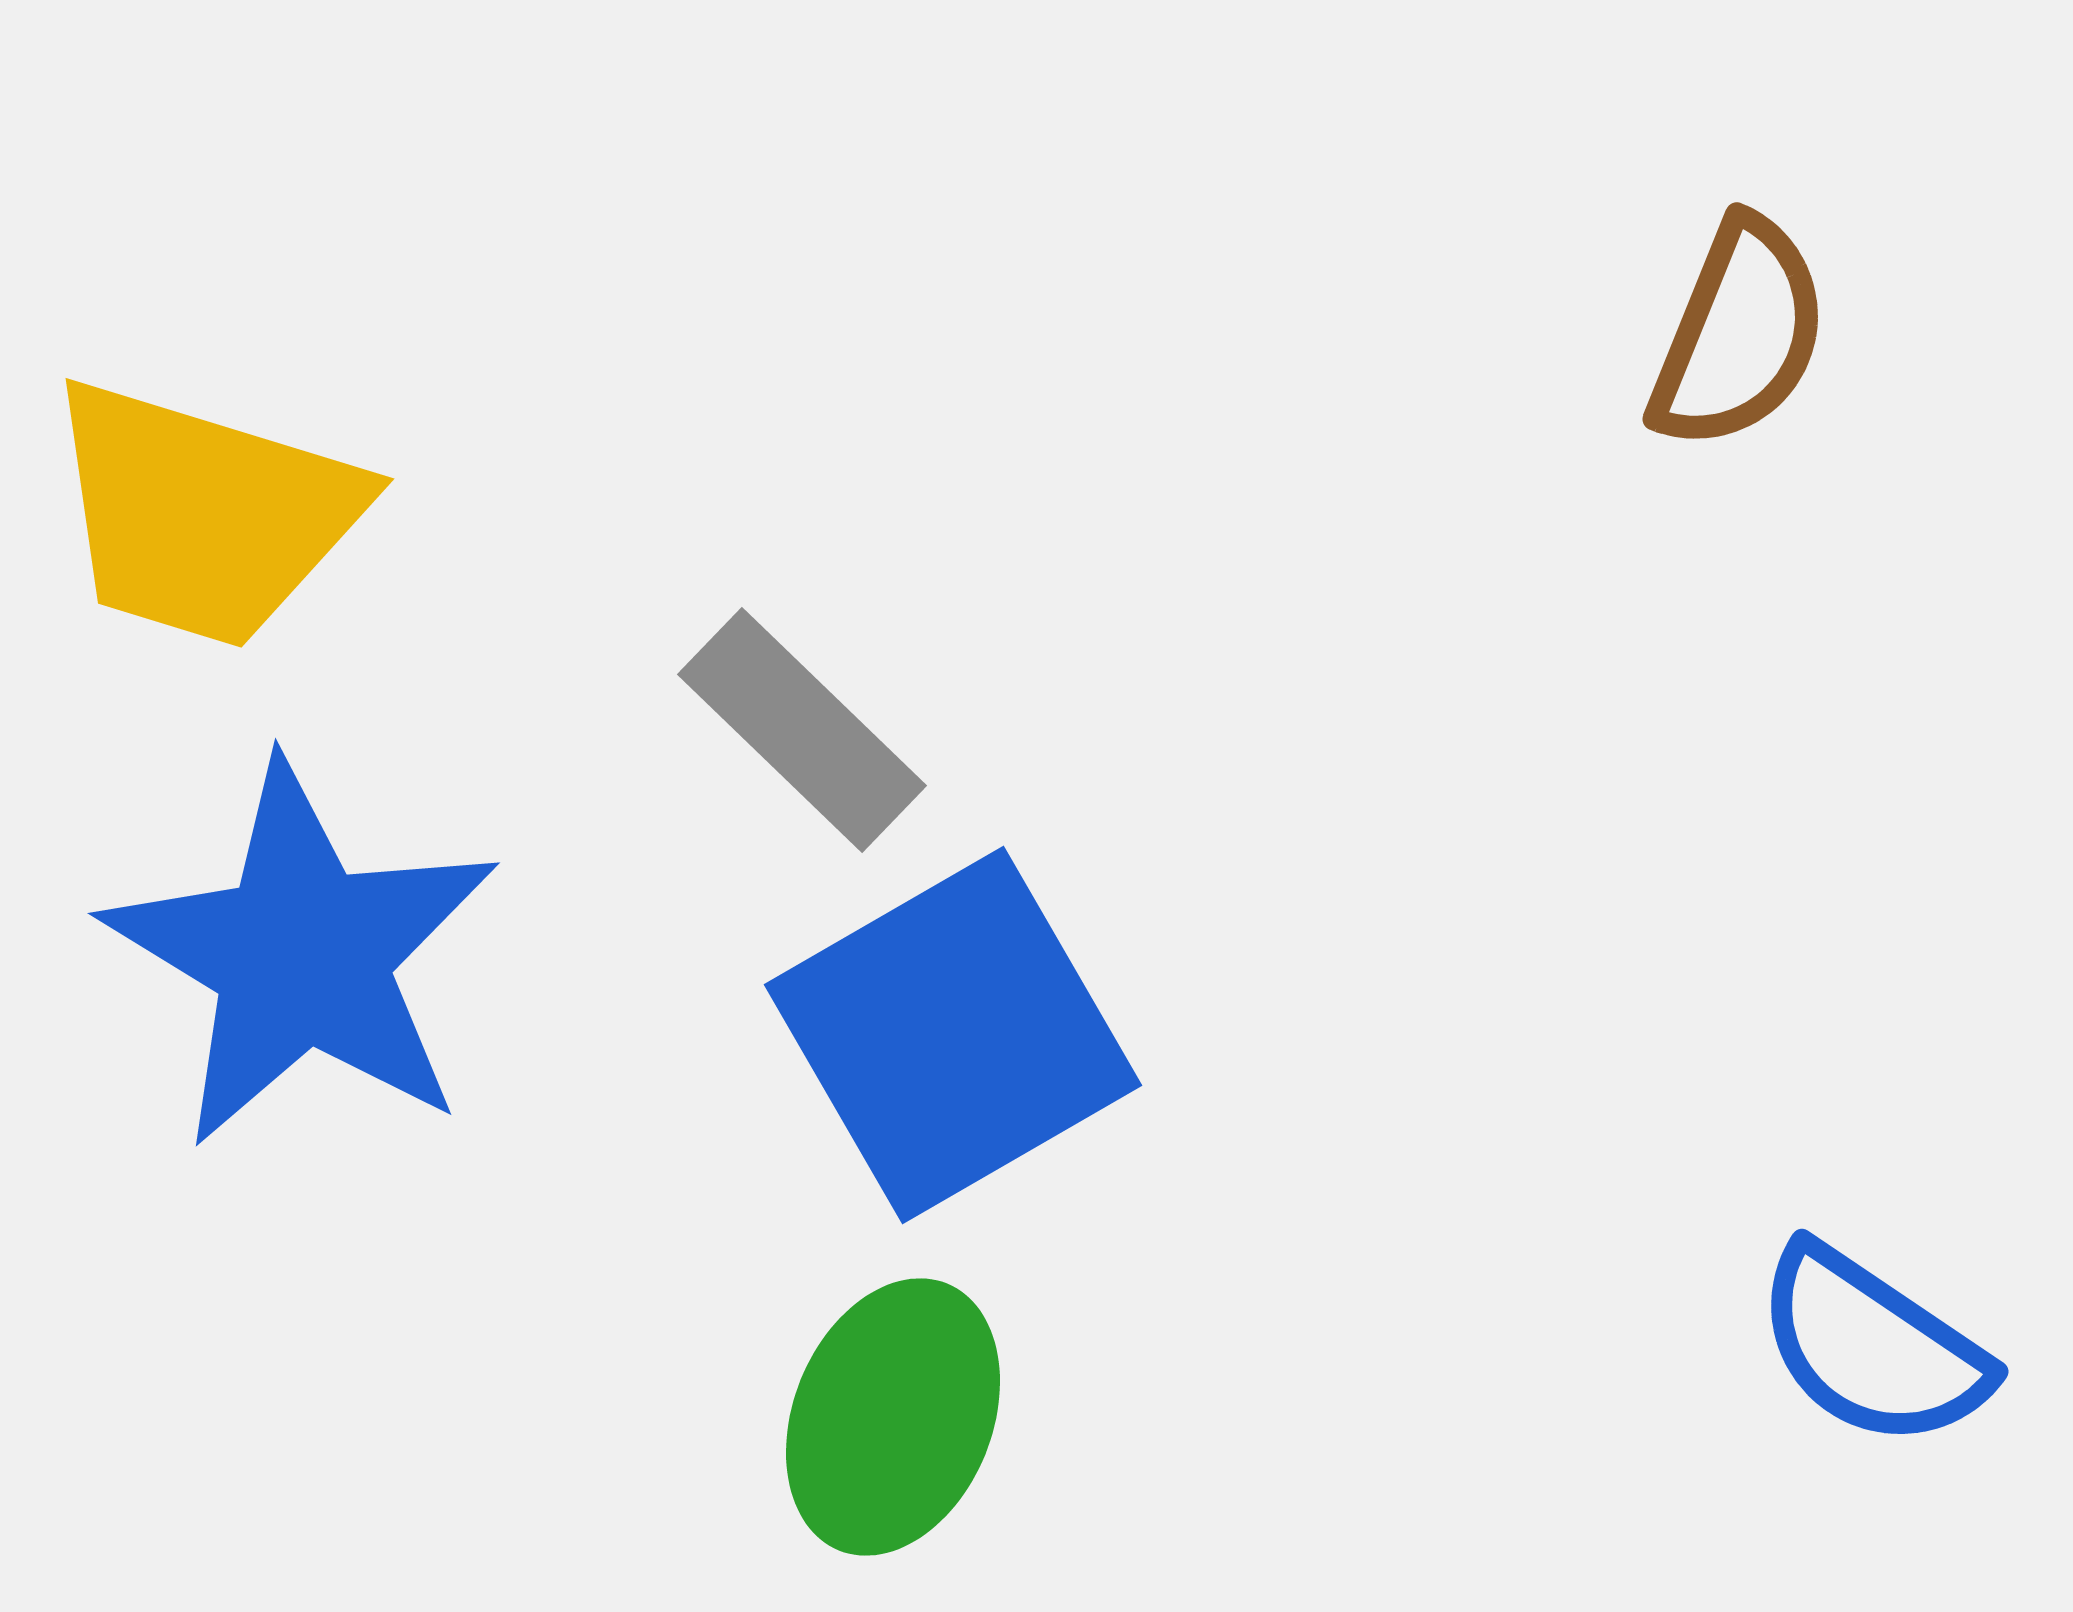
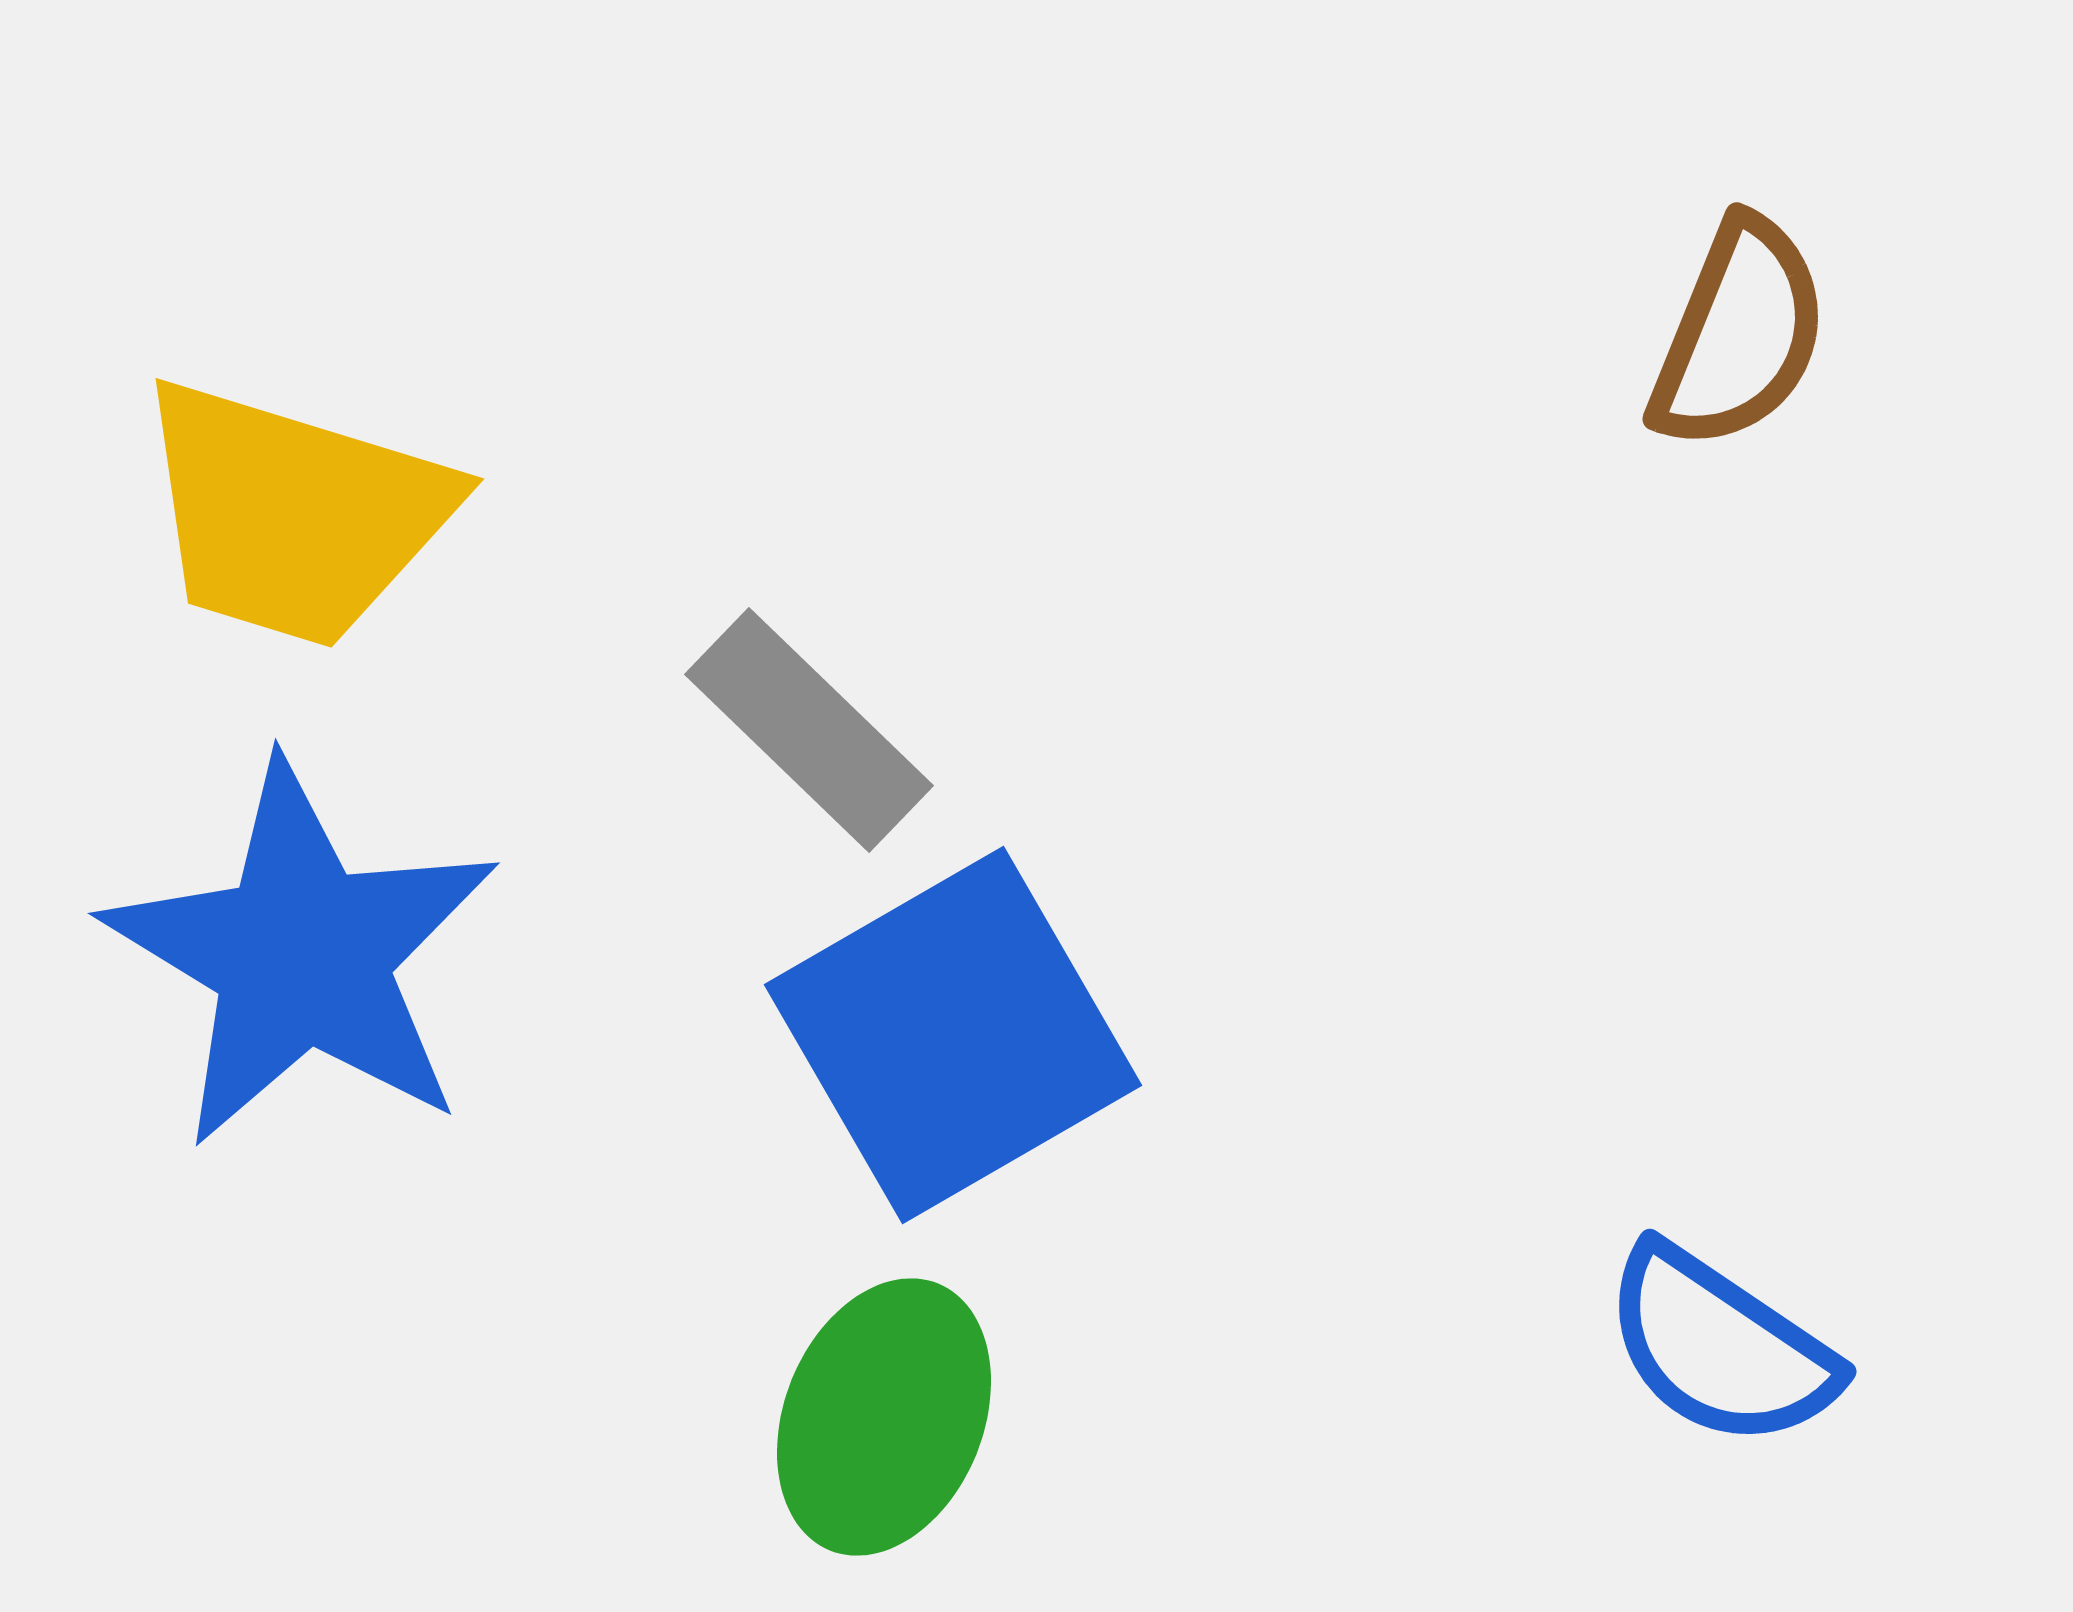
yellow trapezoid: moved 90 px right
gray rectangle: moved 7 px right
blue semicircle: moved 152 px left
green ellipse: moved 9 px left
